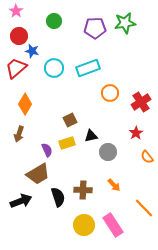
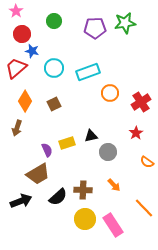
red circle: moved 3 px right, 2 px up
cyan rectangle: moved 4 px down
orange diamond: moved 3 px up
brown square: moved 16 px left, 16 px up
brown arrow: moved 2 px left, 6 px up
orange semicircle: moved 5 px down; rotated 16 degrees counterclockwise
black semicircle: rotated 66 degrees clockwise
yellow circle: moved 1 px right, 6 px up
